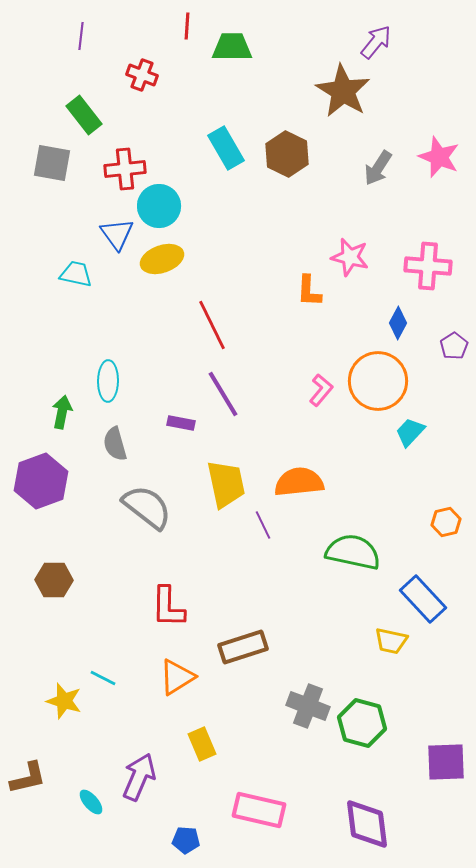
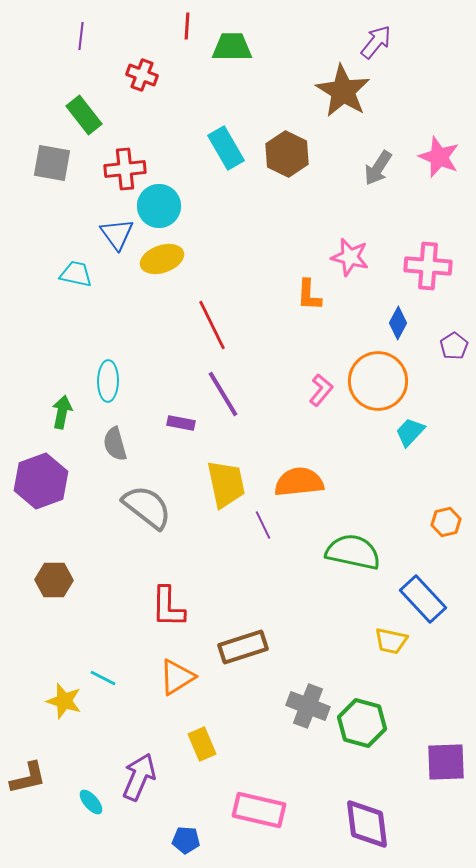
orange L-shape at (309, 291): moved 4 px down
